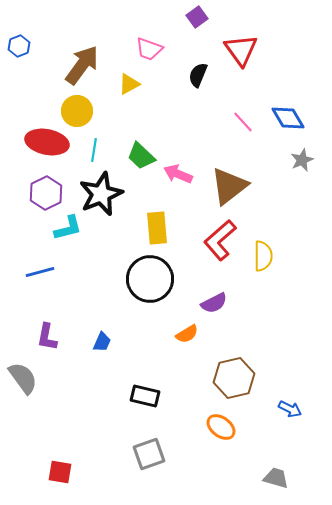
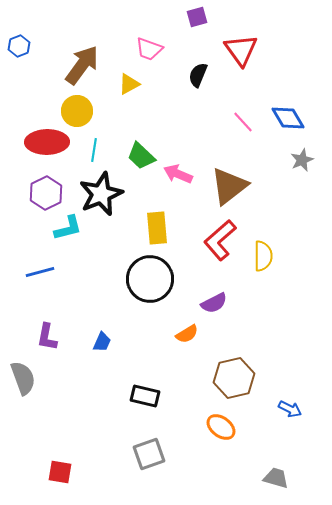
purple square: rotated 20 degrees clockwise
red ellipse: rotated 12 degrees counterclockwise
gray semicircle: rotated 16 degrees clockwise
